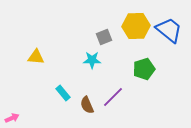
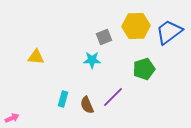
blue trapezoid: moved 2 px down; rotated 76 degrees counterclockwise
cyan rectangle: moved 6 px down; rotated 56 degrees clockwise
